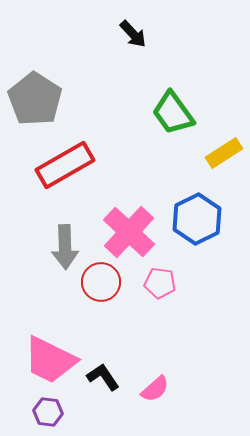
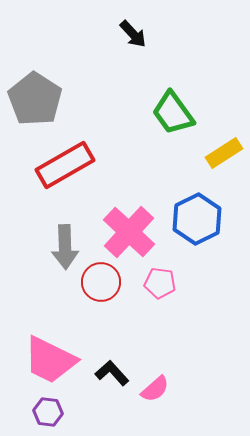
black L-shape: moved 9 px right, 4 px up; rotated 8 degrees counterclockwise
